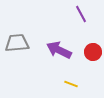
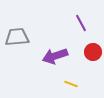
purple line: moved 9 px down
gray trapezoid: moved 6 px up
purple arrow: moved 4 px left, 6 px down; rotated 45 degrees counterclockwise
